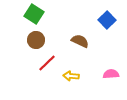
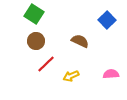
brown circle: moved 1 px down
red line: moved 1 px left, 1 px down
yellow arrow: rotated 28 degrees counterclockwise
